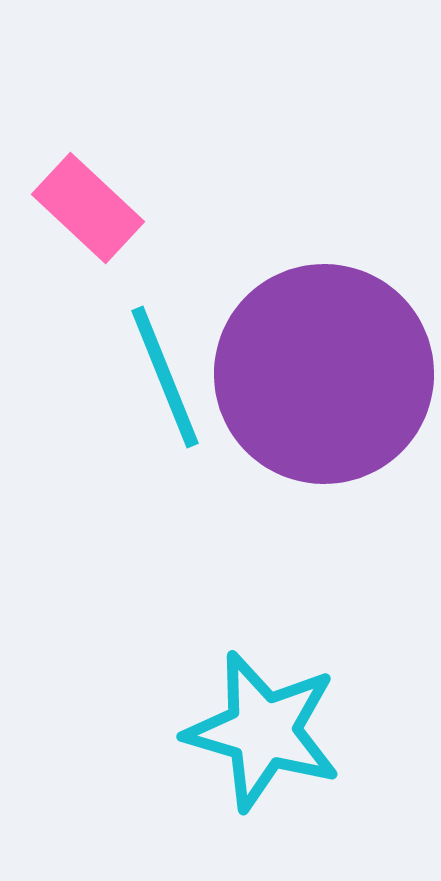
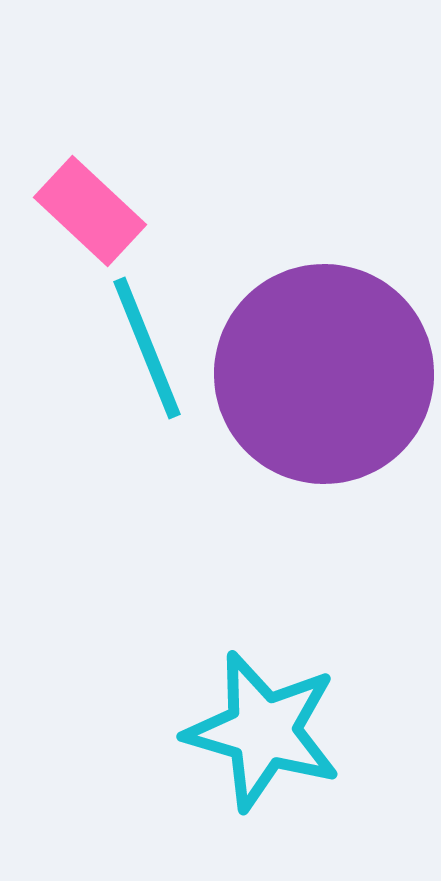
pink rectangle: moved 2 px right, 3 px down
cyan line: moved 18 px left, 29 px up
